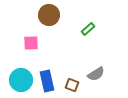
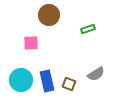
green rectangle: rotated 24 degrees clockwise
brown square: moved 3 px left, 1 px up
